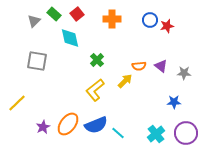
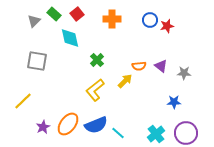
yellow line: moved 6 px right, 2 px up
